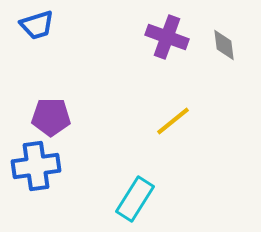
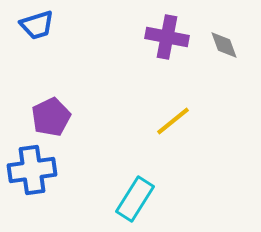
purple cross: rotated 9 degrees counterclockwise
gray diamond: rotated 12 degrees counterclockwise
purple pentagon: rotated 27 degrees counterclockwise
blue cross: moved 4 px left, 4 px down
